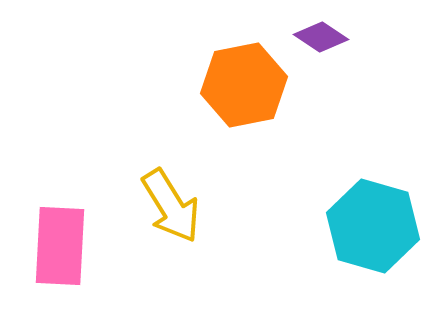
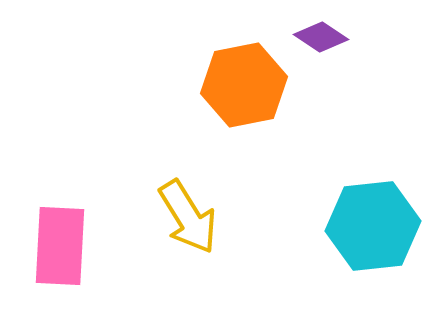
yellow arrow: moved 17 px right, 11 px down
cyan hexagon: rotated 22 degrees counterclockwise
